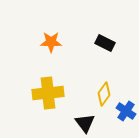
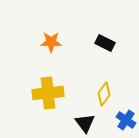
blue cross: moved 9 px down
